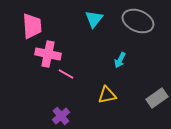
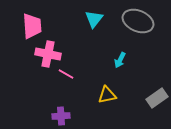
purple cross: rotated 36 degrees clockwise
